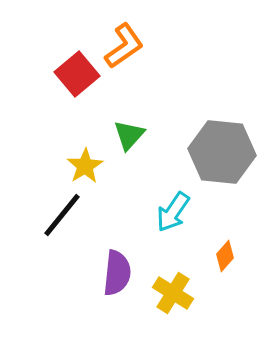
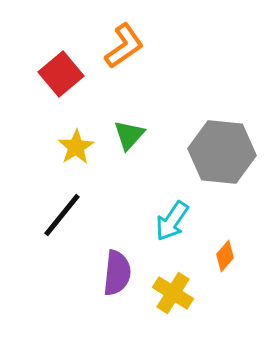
red square: moved 16 px left
yellow star: moved 9 px left, 19 px up
cyan arrow: moved 1 px left, 9 px down
